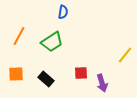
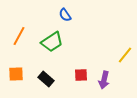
blue semicircle: moved 2 px right, 3 px down; rotated 136 degrees clockwise
red square: moved 2 px down
purple arrow: moved 2 px right, 3 px up; rotated 30 degrees clockwise
